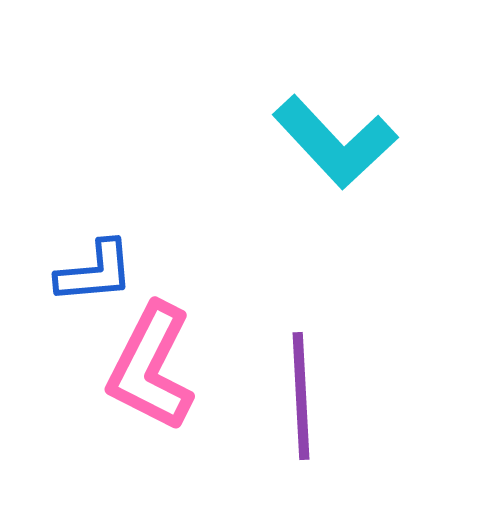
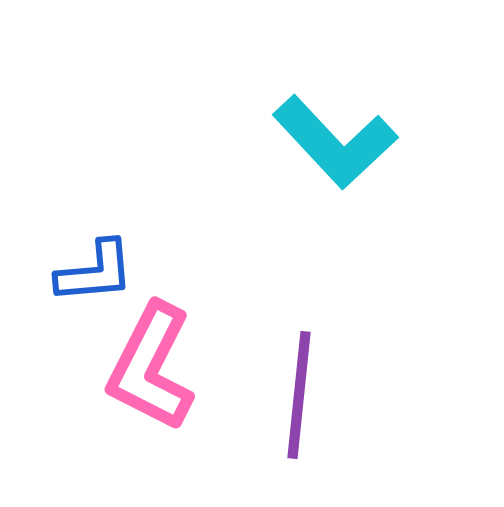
purple line: moved 2 px left, 1 px up; rotated 9 degrees clockwise
